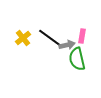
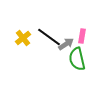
black line: moved 1 px left, 1 px up
gray arrow: moved 1 px left, 1 px up; rotated 21 degrees counterclockwise
